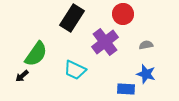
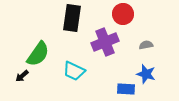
black rectangle: rotated 24 degrees counterclockwise
purple cross: rotated 16 degrees clockwise
green semicircle: moved 2 px right
cyan trapezoid: moved 1 px left, 1 px down
